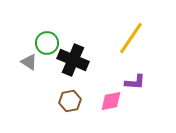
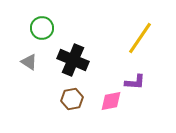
yellow line: moved 9 px right
green circle: moved 5 px left, 15 px up
brown hexagon: moved 2 px right, 2 px up
